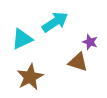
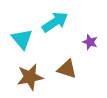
cyan triangle: rotated 45 degrees counterclockwise
brown triangle: moved 11 px left, 7 px down
brown star: rotated 16 degrees clockwise
